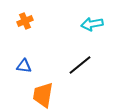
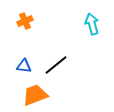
cyan arrow: rotated 85 degrees clockwise
black line: moved 24 px left
orange trapezoid: moved 8 px left; rotated 60 degrees clockwise
